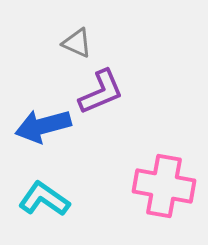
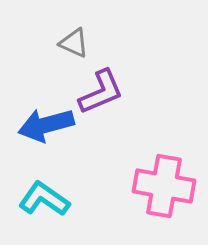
gray triangle: moved 3 px left
blue arrow: moved 3 px right, 1 px up
